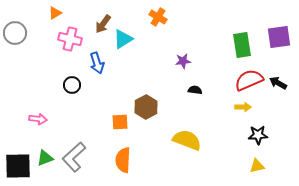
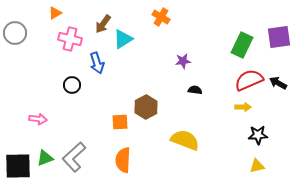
orange cross: moved 3 px right
green rectangle: rotated 35 degrees clockwise
yellow semicircle: moved 2 px left
